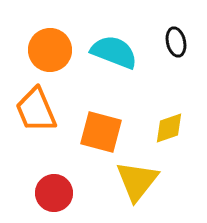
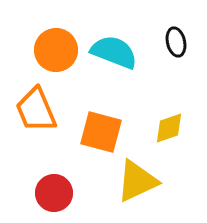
orange circle: moved 6 px right
yellow triangle: rotated 27 degrees clockwise
